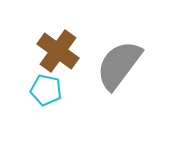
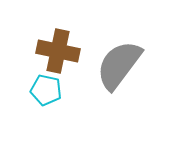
brown cross: rotated 24 degrees counterclockwise
